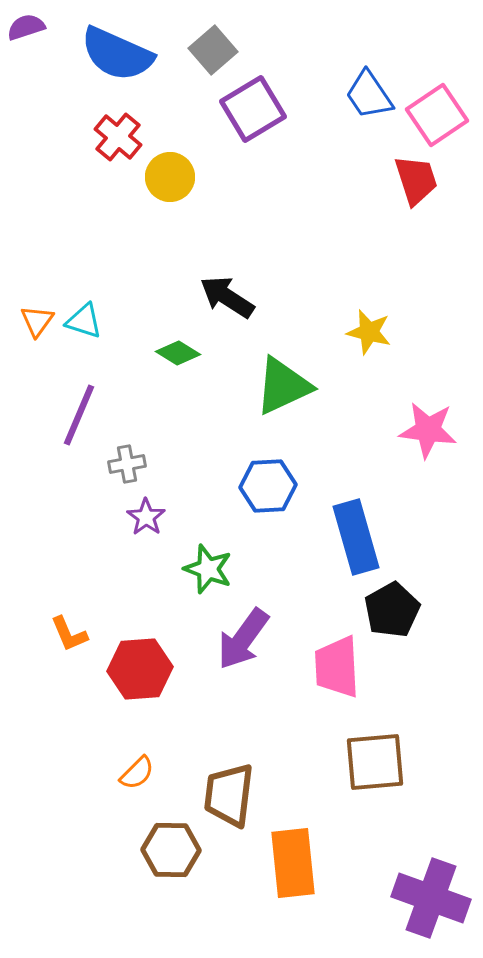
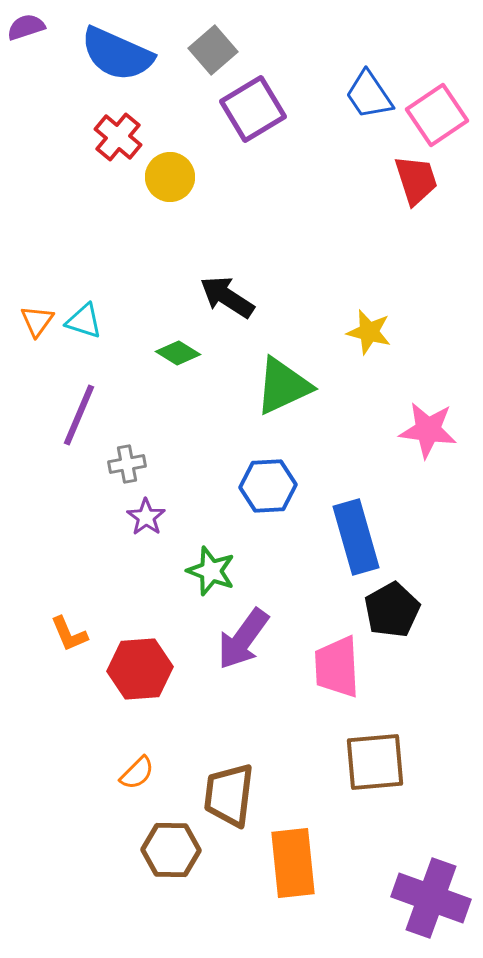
green star: moved 3 px right, 2 px down
